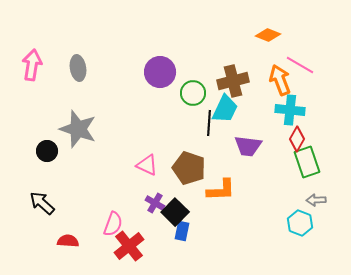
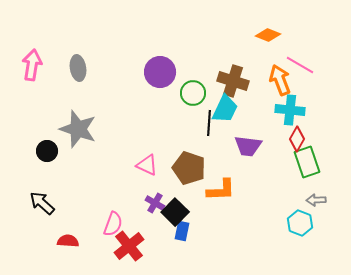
brown cross: rotated 32 degrees clockwise
